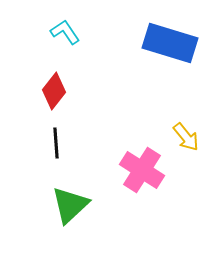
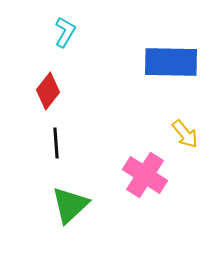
cyan L-shape: rotated 64 degrees clockwise
blue rectangle: moved 1 px right, 19 px down; rotated 16 degrees counterclockwise
red diamond: moved 6 px left
yellow arrow: moved 1 px left, 3 px up
pink cross: moved 3 px right, 5 px down
